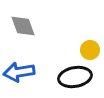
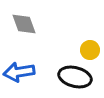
gray diamond: moved 1 px right, 2 px up
black ellipse: rotated 24 degrees clockwise
